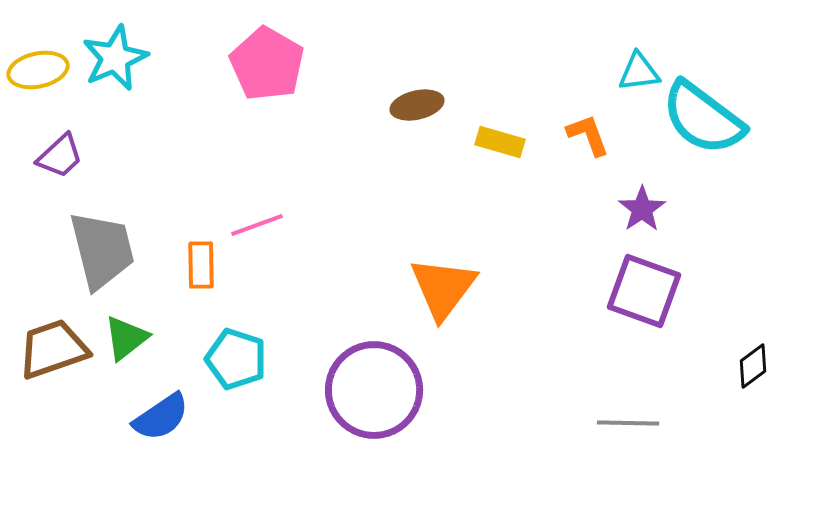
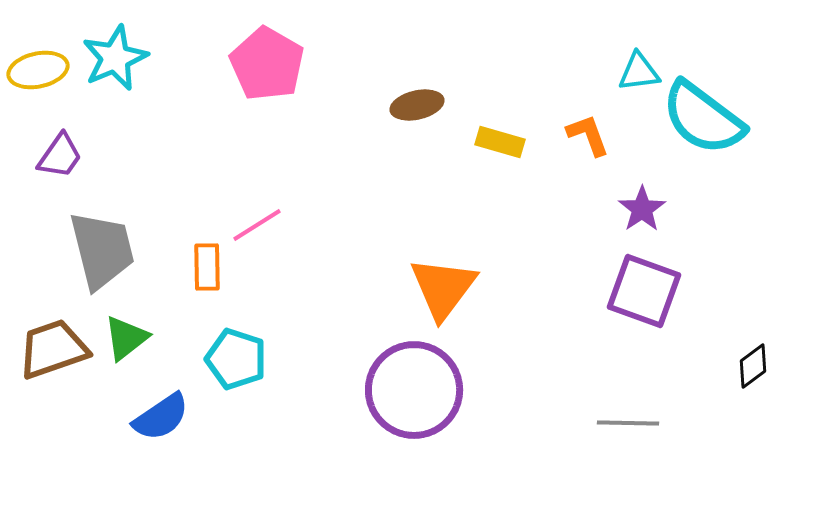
purple trapezoid: rotated 12 degrees counterclockwise
pink line: rotated 12 degrees counterclockwise
orange rectangle: moved 6 px right, 2 px down
purple circle: moved 40 px right
